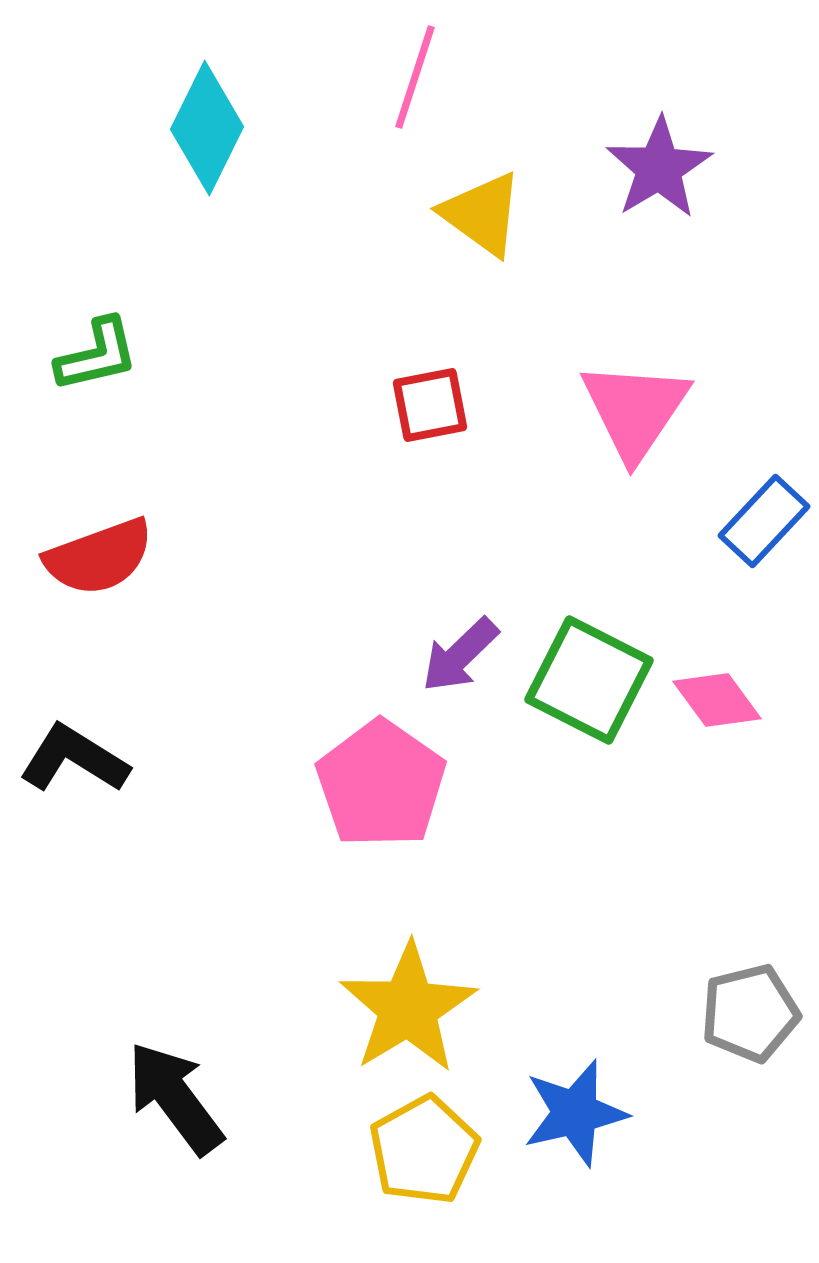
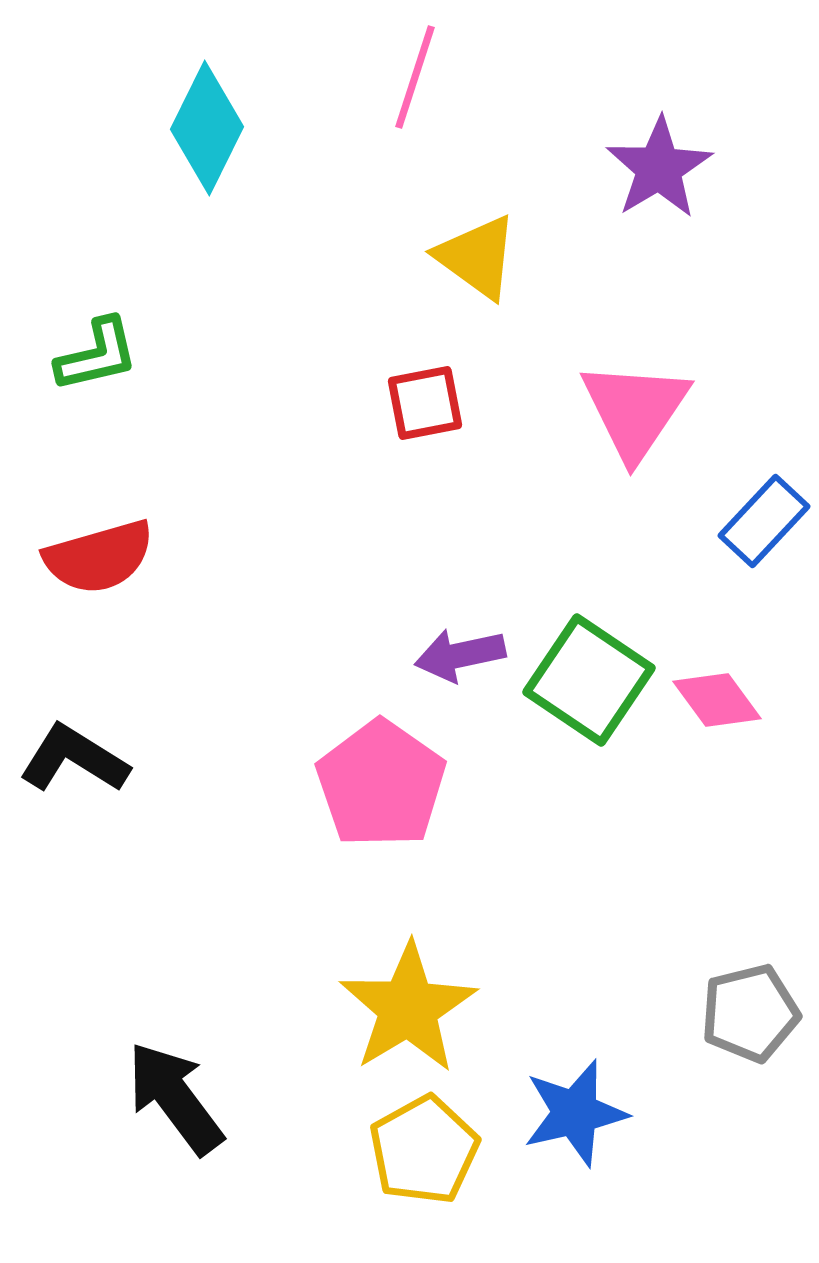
yellow triangle: moved 5 px left, 43 px down
red square: moved 5 px left, 2 px up
red semicircle: rotated 4 degrees clockwise
purple arrow: rotated 32 degrees clockwise
green square: rotated 7 degrees clockwise
